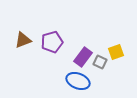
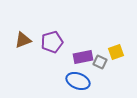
purple rectangle: rotated 42 degrees clockwise
